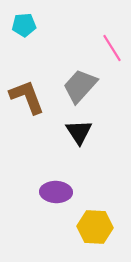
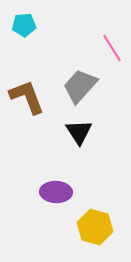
yellow hexagon: rotated 12 degrees clockwise
